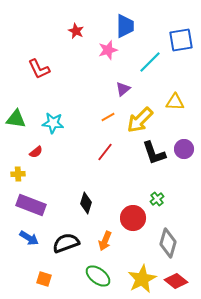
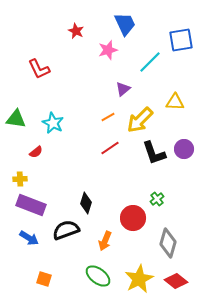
blue trapezoid: moved 2 px up; rotated 25 degrees counterclockwise
cyan star: rotated 20 degrees clockwise
red line: moved 5 px right, 4 px up; rotated 18 degrees clockwise
yellow cross: moved 2 px right, 5 px down
black semicircle: moved 13 px up
yellow star: moved 3 px left
